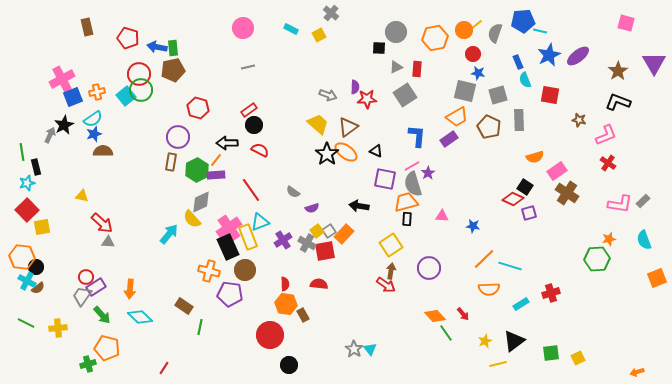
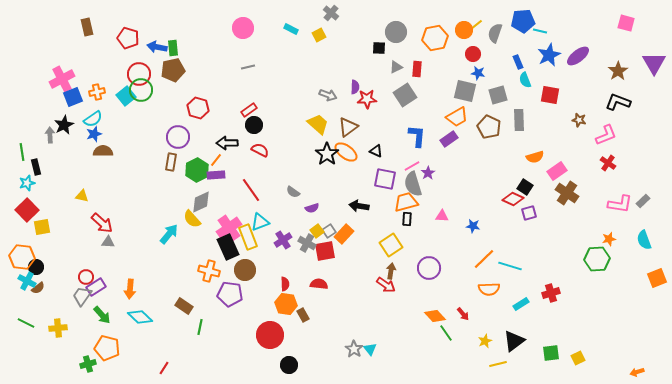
gray arrow at (50, 135): rotated 28 degrees counterclockwise
